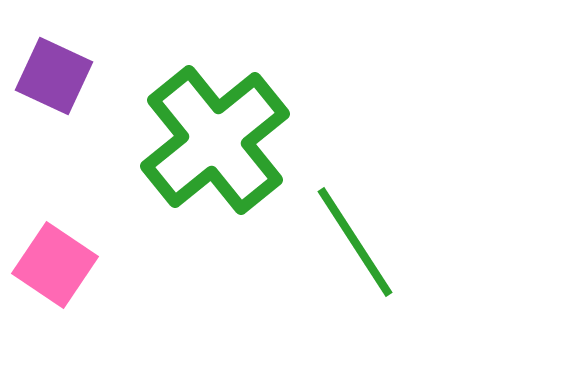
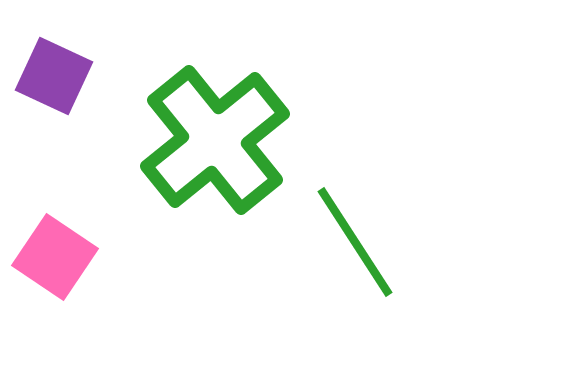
pink square: moved 8 px up
